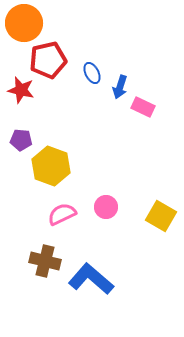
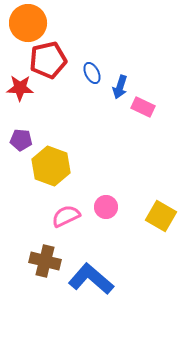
orange circle: moved 4 px right
red star: moved 1 px left, 2 px up; rotated 12 degrees counterclockwise
pink semicircle: moved 4 px right, 2 px down
